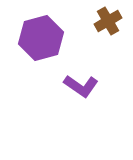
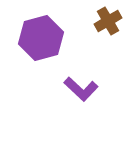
purple L-shape: moved 3 px down; rotated 8 degrees clockwise
